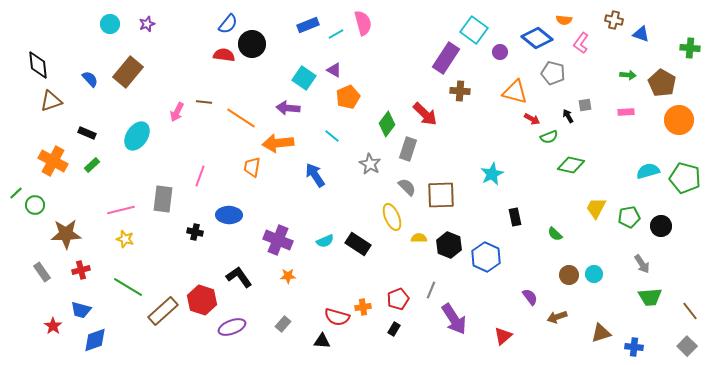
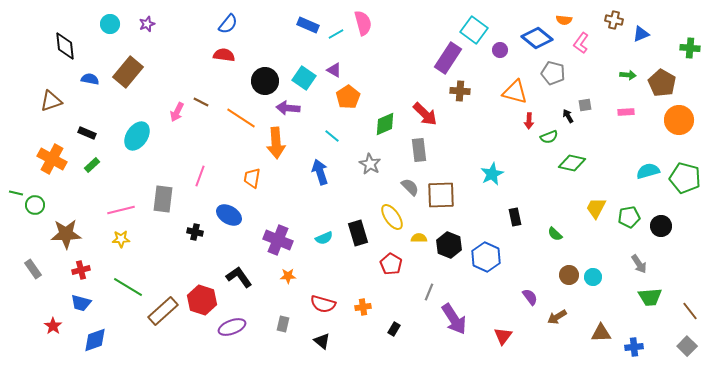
blue rectangle at (308, 25): rotated 45 degrees clockwise
blue triangle at (641, 34): rotated 42 degrees counterclockwise
black circle at (252, 44): moved 13 px right, 37 px down
purple circle at (500, 52): moved 2 px up
purple rectangle at (446, 58): moved 2 px right
black diamond at (38, 65): moved 27 px right, 19 px up
blue semicircle at (90, 79): rotated 36 degrees counterclockwise
orange pentagon at (348, 97): rotated 10 degrees counterclockwise
brown line at (204, 102): moved 3 px left; rotated 21 degrees clockwise
red arrow at (532, 119): moved 3 px left, 2 px down; rotated 63 degrees clockwise
green diamond at (387, 124): moved 2 px left; rotated 30 degrees clockwise
orange arrow at (278, 143): moved 2 px left; rotated 88 degrees counterclockwise
gray rectangle at (408, 149): moved 11 px right, 1 px down; rotated 25 degrees counterclockwise
orange cross at (53, 161): moved 1 px left, 2 px up
green diamond at (571, 165): moved 1 px right, 2 px up
orange trapezoid at (252, 167): moved 11 px down
blue arrow at (315, 175): moved 5 px right, 3 px up; rotated 15 degrees clockwise
gray semicircle at (407, 187): moved 3 px right
green line at (16, 193): rotated 56 degrees clockwise
blue ellipse at (229, 215): rotated 30 degrees clockwise
yellow ellipse at (392, 217): rotated 12 degrees counterclockwise
yellow star at (125, 239): moved 4 px left; rotated 18 degrees counterclockwise
cyan semicircle at (325, 241): moved 1 px left, 3 px up
black rectangle at (358, 244): moved 11 px up; rotated 40 degrees clockwise
gray arrow at (642, 264): moved 3 px left
gray rectangle at (42, 272): moved 9 px left, 3 px up
cyan circle at (594, 274): moved 1 px left, 3 px down
gray line at (431, 290): moved 2 px left, 2 px down
red pentagon at (398, 299): moved 7 px left, 35 px up; rotated 20 degrees counterclockwise
blue trapezoid at (81, 310): moved 7 px up
red semicircle at (337, 317): moved 14 px left, 13 px up
brown arrow at (557, 317): rotated 12 degrees counterclockwise
gray rectangle at (283, 324): rotated 28 degrees counterclockwise
brown triangle at (601, 333): rotated 15 degrees clockwise
red triangle at (503, 336): rotated 12 degrees counterclockwise
black triangle at (322, 341): rotated 36 degrees clockwise
blue cross at (634, 347): rotated 12 degrees counterclockwise
